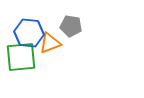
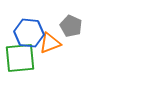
gray pentagon: rotated 15 degrees clockwise
green square: moved 1 px left, 1 px down
